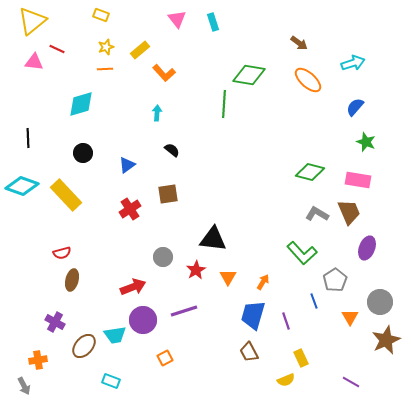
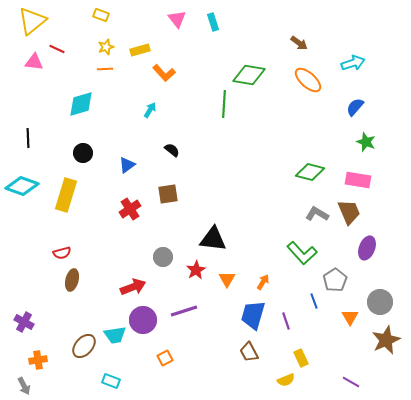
yellow rectangle at (140, 50): rotated 24 degrees clockwise
cyan arrow at (157, 113): moved 7 px left, 3 px up; rotated 28 degrees clockwise
yellow rectangle at (66, 195): rotated 60 degrees clockwise
orange triangle at (228, 277): moved 1 px left, 2 px down
purple cross at (55, 322): moved 31 px left
